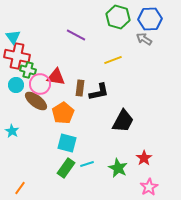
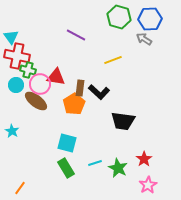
green hexagon: moved 1 px right
cyan triangle: moved 2 px left
black L-shape: rotated 55 degrees clockwise
orange pentagon: moved 11 px right, 9 px up
black trapezoid: rotated 70 degrees clockwise
red star: moved 1 px down
cyan line: moved 8 px right, 1 px up
green rectangle: rotated 66 degrees counterclockwise
pink star: moved 1 px left, 2 px up
